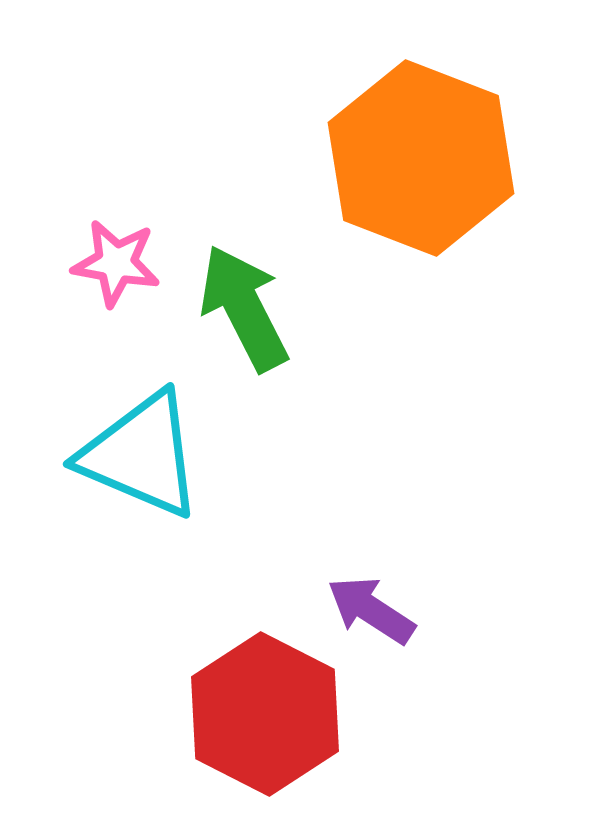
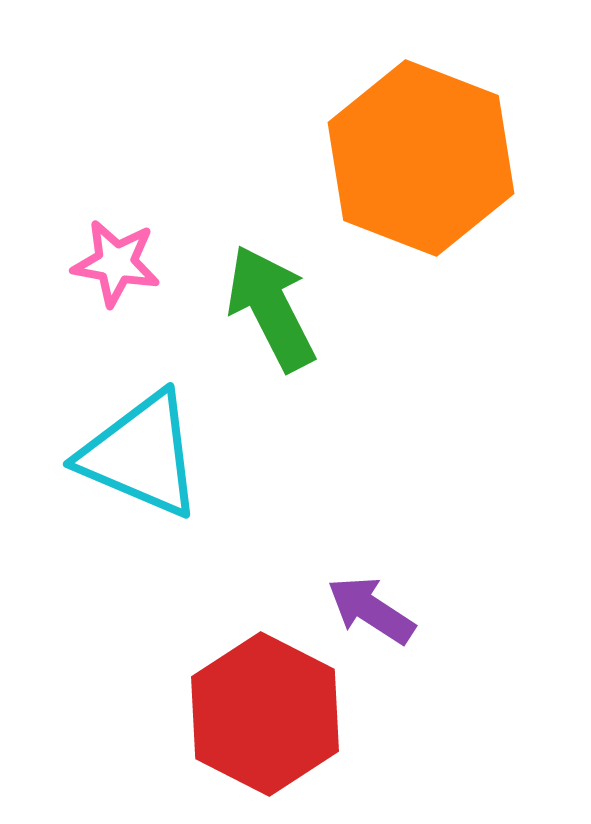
green arrow: moved 27 px right
